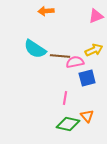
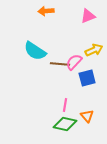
pink triangle: moved 8 px left
cyan semicircle: moved 2 px down
brown line: moved 8 px down
pink semicircle: moved 1 px left; rotated 36 degrees counterclockwise
pink line: moved 7 px down
green diamond: moved 3 px left
